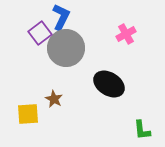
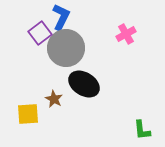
black ellipse: moved 25 px left
